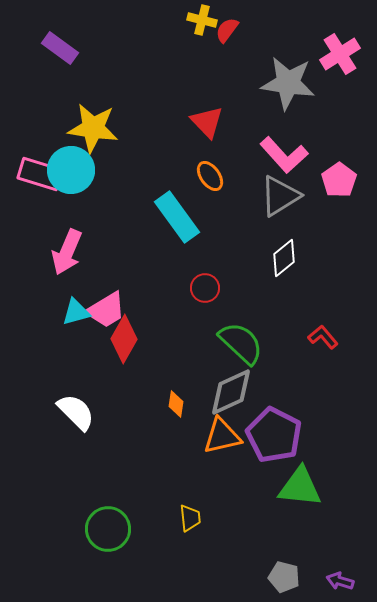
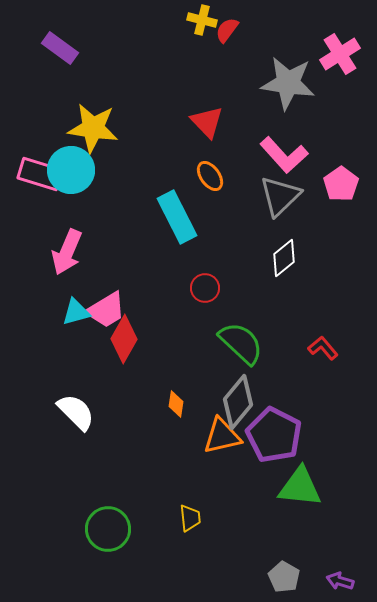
pink pentagon: moved 2 px right, 4 px down
gray triangle: rotated 12 degrees counterclockwise
cyan rectangle: rotated 9 degrees clockwise
red L-shape: moved 11 px down
gray diamond: moved 7 px right, 10 px down; rotated 26 degrees counterclockwise
gray pentagon: rotated 16 degrees clockwise
